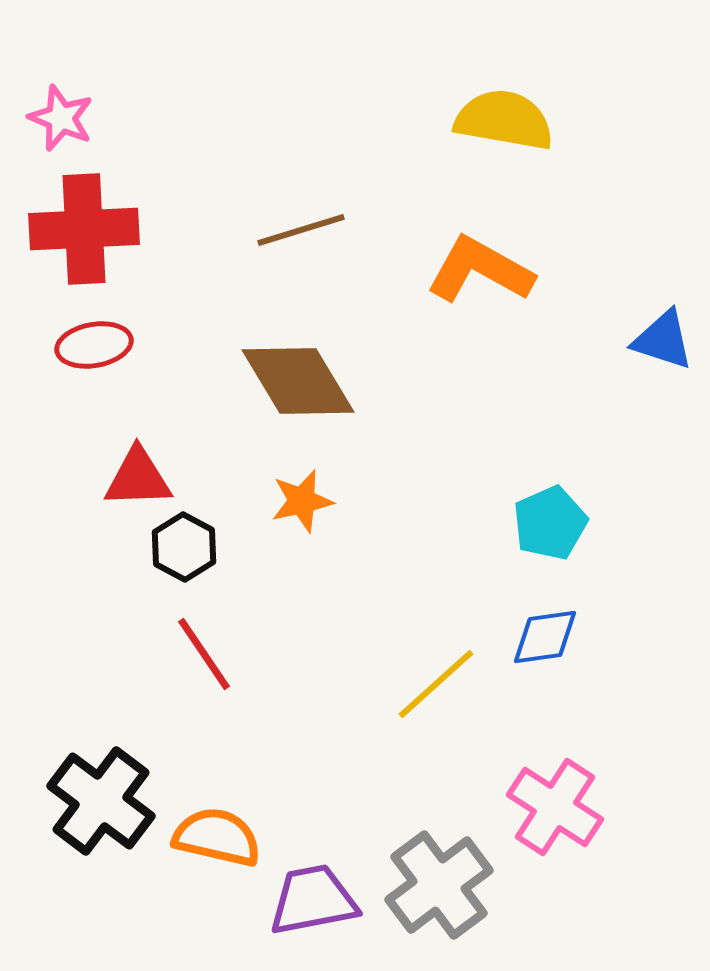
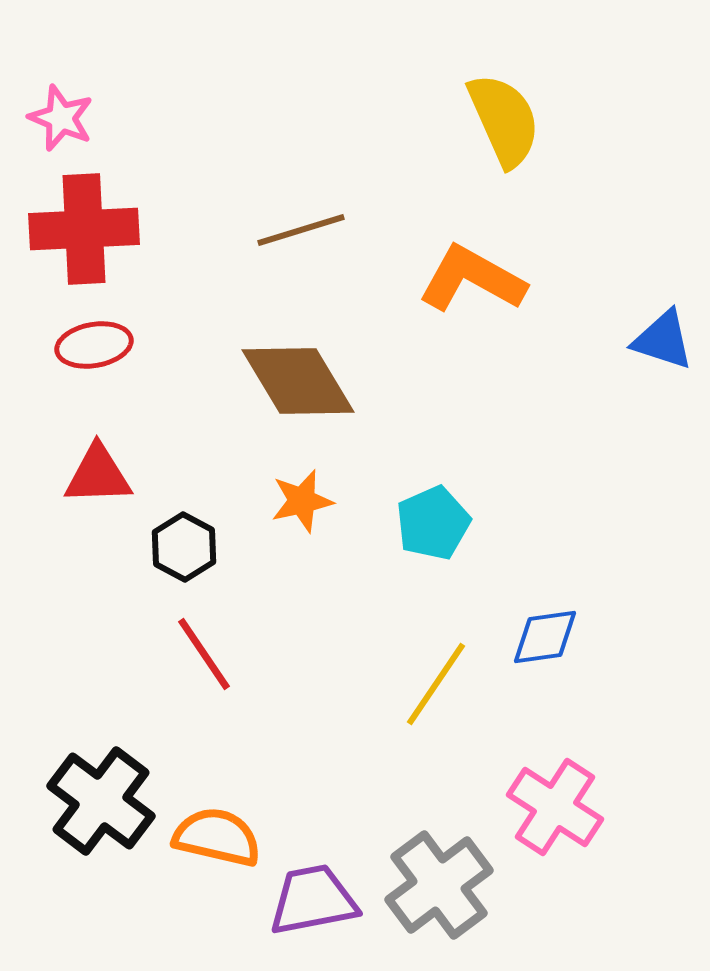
yellow semicircle: rotated 56 degrees clockwise
orange L-shape: moved 8 px left, 9 px down
red triangle: moved 40 px left, 3 px up
cyan pentagon: moved 117 px left
yellow line: rotated 14 degrees counterclockwise
